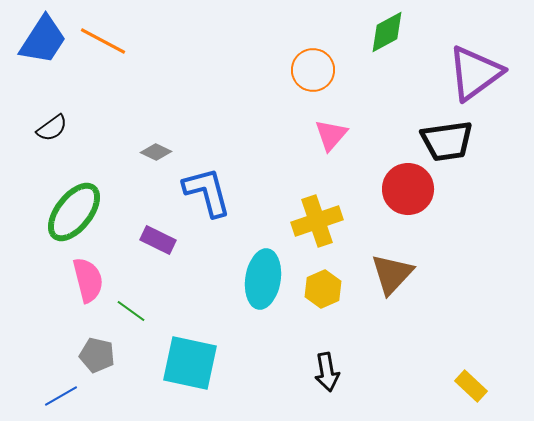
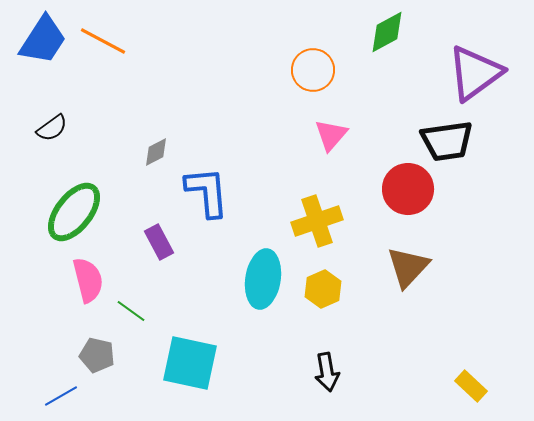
gray diamond: rotated 52 degrees counterclockwise
blue L-shape: rotated 10 degrees clockwise
purple rectangle: moved 1 px right, 2 px down; rotated 36 degrees clockwise
brown triangle: moved 16 px right, 7 px up
